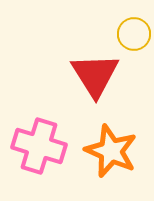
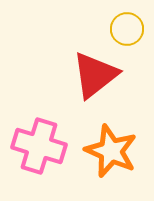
yellow circle: moved 7 px left, 5 px up
red triangle: rotated 24 degrees clockwise
